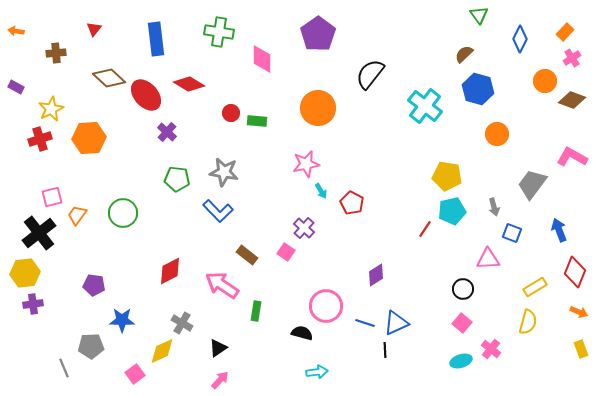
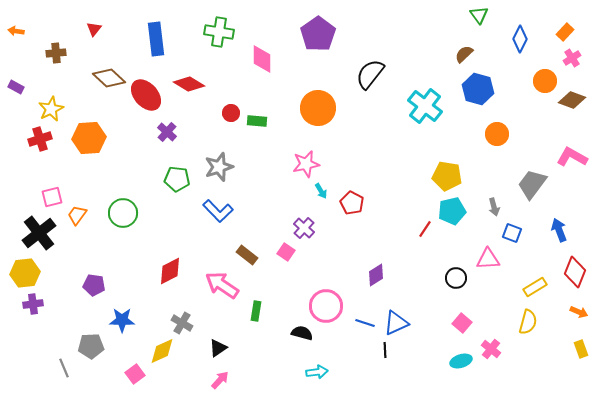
gray star at (224, 172): moved 5 px left, 5 px up; rotated 28 degrees counterclockwise
black circle at (463, 289): moved 7 px left, 11 px up
